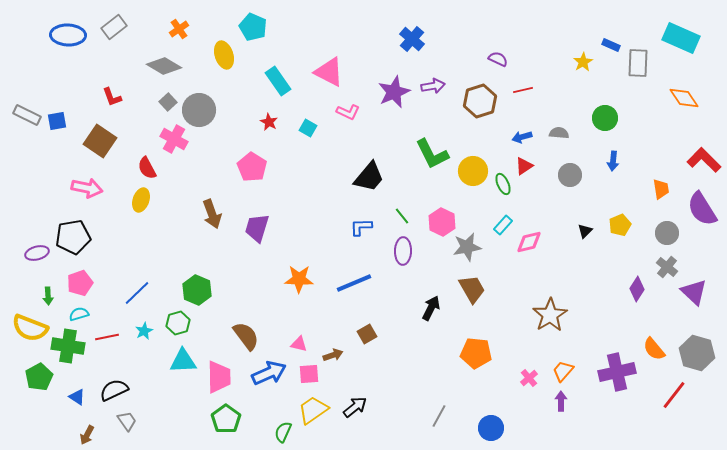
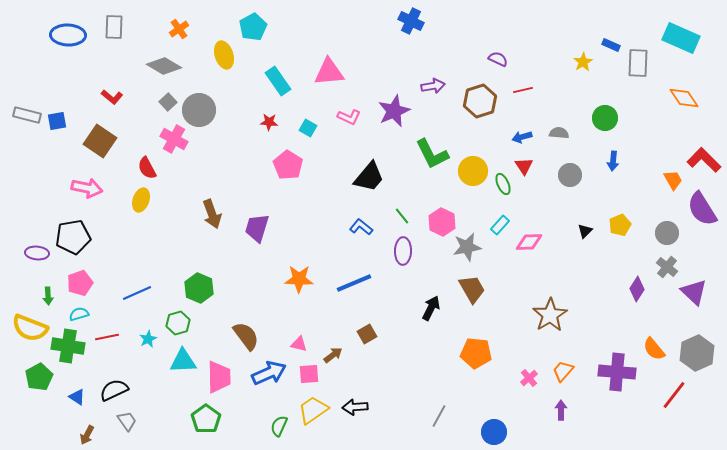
gray rectangle at (114, 27): rotated 50 degrees counterclockwise
cyan pentagon at (253, 27): rotated 20 degrees clockwise
blue cross at (412, 39): moved 1 px left, 18 px up; rotated 15 degrees counterclockwise
pink triangle at (329, 72): rotated 32 degrees counterclockwise
purple star at (394, 92): moved 19 px down
red L-shape at (112, 97): rotated 30 degrees counterclockwise
pink L-shape at (348, 112): moved 1 px right, 5 px down
gray rectangle at (27, 115): rotated 12 degrees counterclockwise
red star at (269, 122): rotated 24 degrees counterclockwise
red triangle at (524, 166): rotated 30 degrees counterclockwise
pink pentagon at (252, 167): moved 36 px right, 2 px up
orange trapezoid at (661, 189): moved 12 px right, 9 px up; rotated 20 degrees counterclockwise
cyan rectangle at (503, 225): moved 3 px left
blue L-shape at (361, 227): rotated 40 degrees clockwise
pink diamond at (529, 242): rotated 12 degrees clockwise
purple ellipse at (37, 253): rotated 20 degrees clockwise
green hexagon at (197, 290): moved 2 px right, 2 px up
blue line at (137, 293): rotated 20 degrees clockwise
cyan star at (144, 331): moved 4 px right, 8 px down
gray hexagon at (697, 353): rotated 20 degrees clockwise
brown arrow at (333, 355): rotated 18 degrees counterclockwise
purple cross at (617, 372): rotated 18 degrees clockwise
purple arrow at (561, 401): moved 9 px down
black arrow at (355, 407): rotated 145 degrees counterclockwise
green pentagon at (226, 419): moved 20 px left
blue circle at (491, 428): moved 3 px right, 4 px down
green semicircle at (283, 432): moved 4 px left, 6 px up
